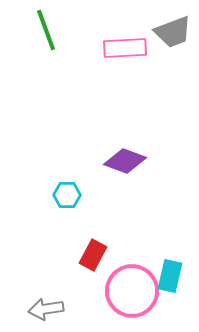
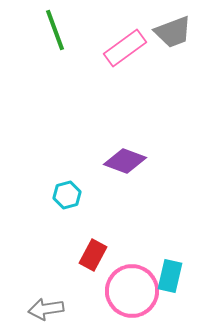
green line: moved 9 px right
pink rectangle: rotated 33 degrees counterclockwise
cyan hexagon: rotated 16 degrees counterclockwise
